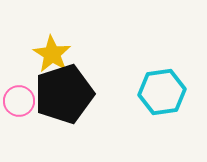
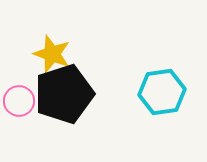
yellow star: rotated 12 degrees counterclockwise
